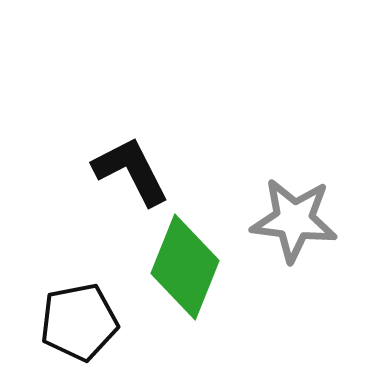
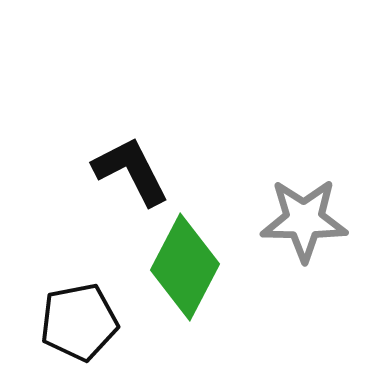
gray star: moved 10 px right; rotated 6 degrees counterclockwise
green diamond: rotated 6 degrees clockwise
